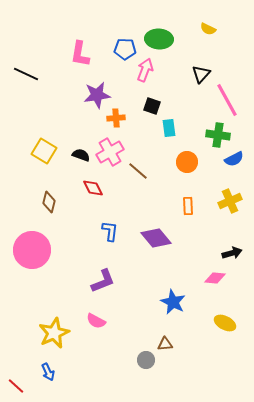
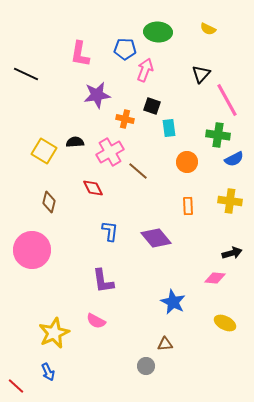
green ellipse: moved 1 px left, 7 px up
orange cross: moved 9 px right, 1 px down; rotated 18 degrees clockwise
black semicircle: moved 6 px left, 13 px up; rotated 24 degrees counterclockwise
yellow cross: rotated 30 degrees clockwise
purple L-shape: rotated 104 degrees clockwise
gray circle: moved 6 px down
